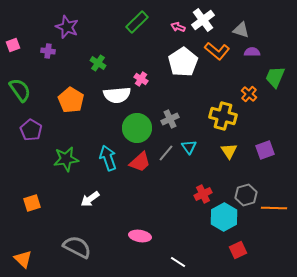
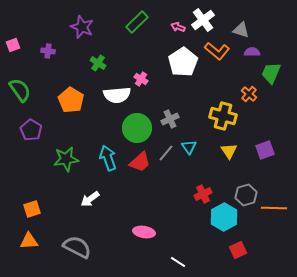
purple star: moved 15 px right
green trapezoid: moved 4 px left, 4 px up
orange square: moved 6 px down
pink ellipse: moved 4 px right, 4 px up
orange triangle: moved 6 px right, 18 px up; rotated 48 degrees counterclockwise
